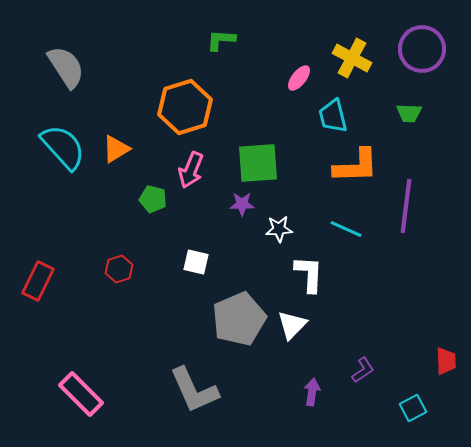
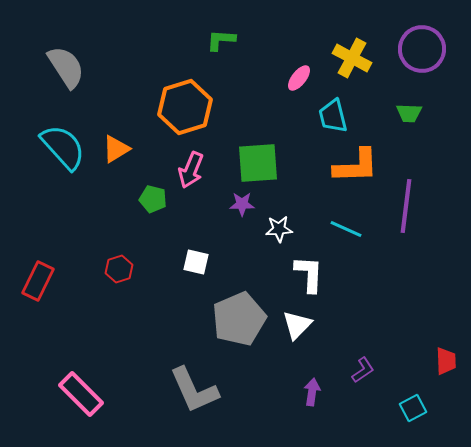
white triangle: moved 5 px right
